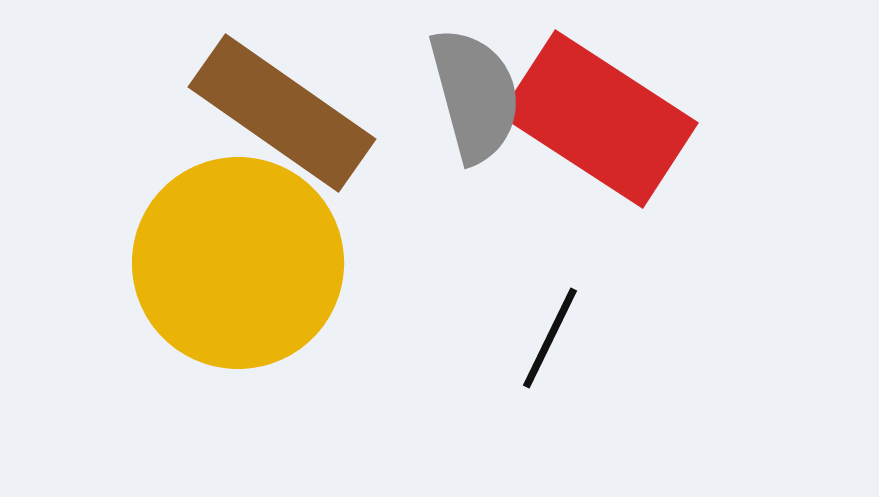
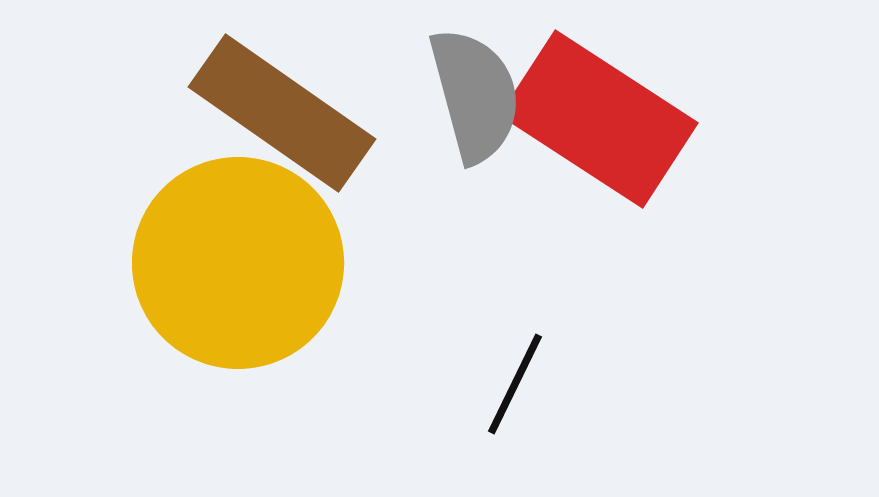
black line: moved 35 px left, 46 px down
